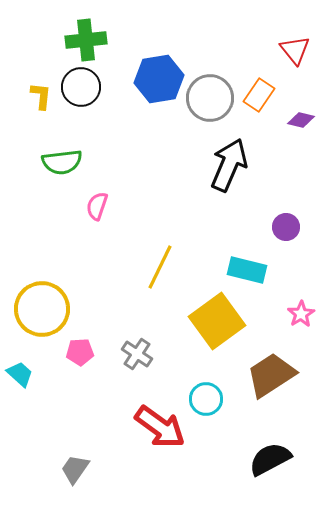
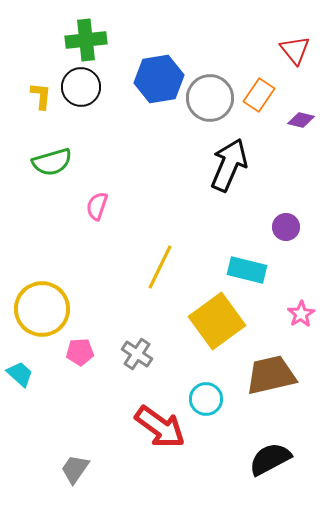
green semicircle: moved 10 px left; rotated 9 degrees counterclockwise
brown trapezoid: rotated 20 degrees clockwise
